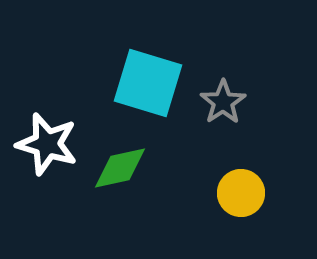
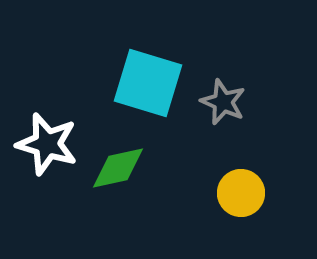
gray star: rotated 15 degrees counterclockwise
green diamond: moved 2 px left
